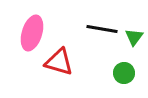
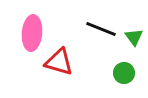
black line: moved 1 px left; rotated 12 degrees clockwise
pink ellipse: rotated 12 degrees counterclockwise
green triangle: rotated 12 degrees counterclockwise
